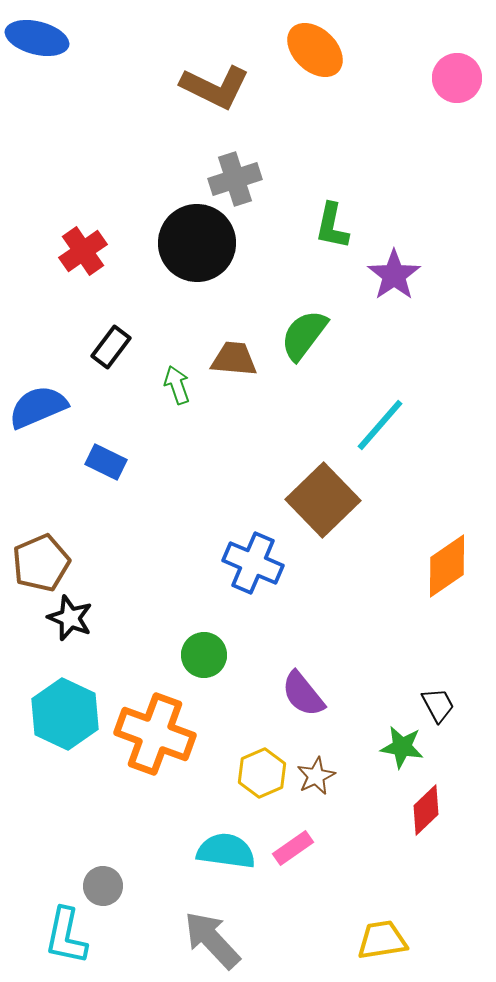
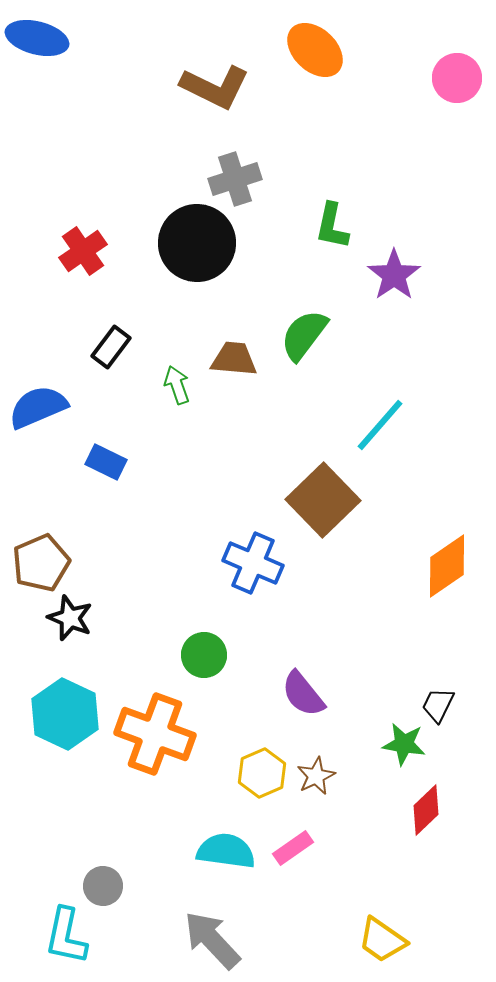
black trapezoid: rotated 126 degrees counterclockwise
green star: moved 2 px right, 3 px up
yellow trapezoid: rotated 136 degrees counterclockwise
